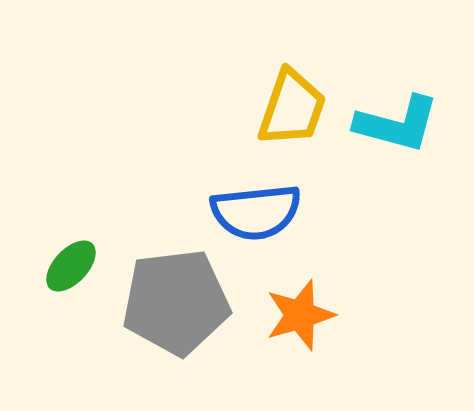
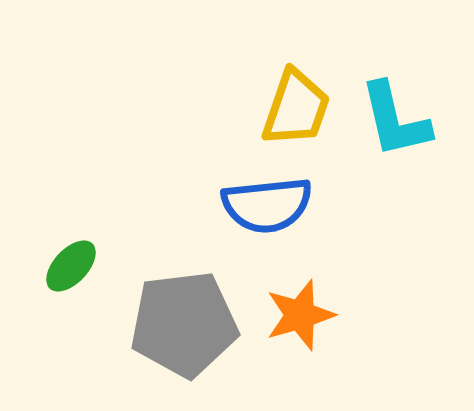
yellow trapezoid: moved 4 px right
cyan L-shape: moved 2 px left, 4 px up; rotated 62 degrees clockwise
blue semicircle: moved 11 px right, 7 px up
gray pentagon: moved 8 px right, 22 px down
